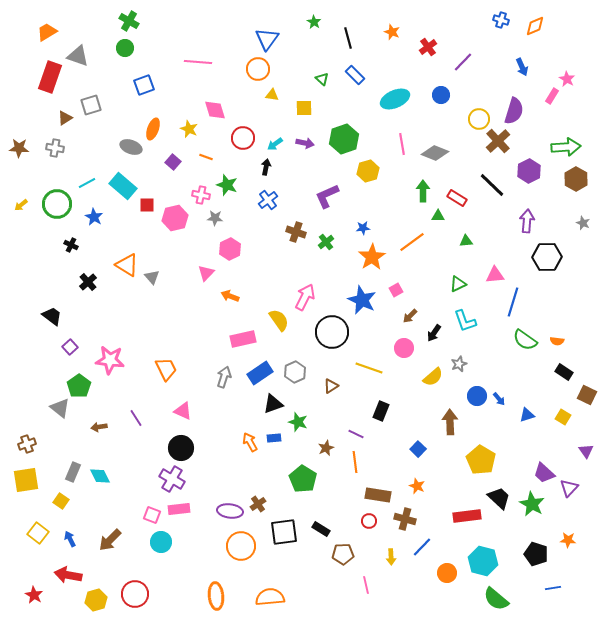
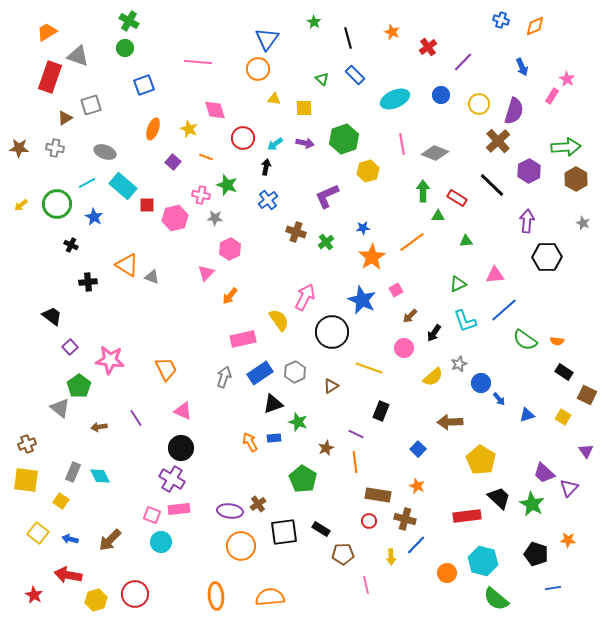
yellow triangle at (272, 95): moved 2 px right, 4 px down
yellow circle at (479, 119): moved 15 px up
gray ellipse at (131, 147): moved 26 px left, 5 px down
gray triangle at (152, 277): rotated 28 degrees counterclockwise
black cross at (88, 282): rotated 36 degrees clockwise
orange arrow at (230, 296): rotated 72 degrees counterclockwise
blue line at (513, 302): moved 9 px left, 8 px down; rotated 32 degrees clockwise
blue circle at (477, 396): moved 4 px right, 13 px up
brown arrow at (450, 422): rotated 90 degrees counterclockwise
yellow square at (26, 480): rotated 16 degrees clockwise
blue arrow at (70, 539): rotated 49 degrees counterclockwise
blue line at (422, 547): moved 6 px left, 2 px up
